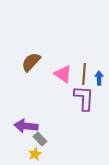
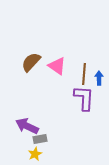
pink triangle: moved 6 px left, 8 px up
purple arrow: moved 1 px right; rotated 20 degrees clockwise
gray rectangle: rotated 56 degrees counterclockwise
